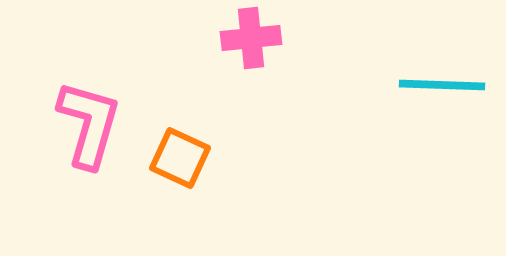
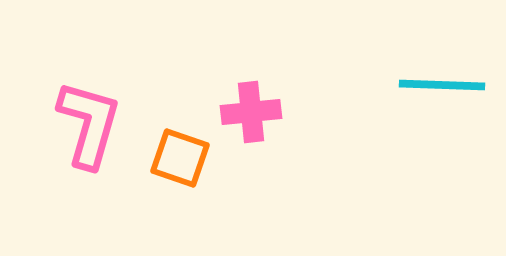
pink cross: moved 74 px down
orange square: rotated 6 degrees counterclockwise
